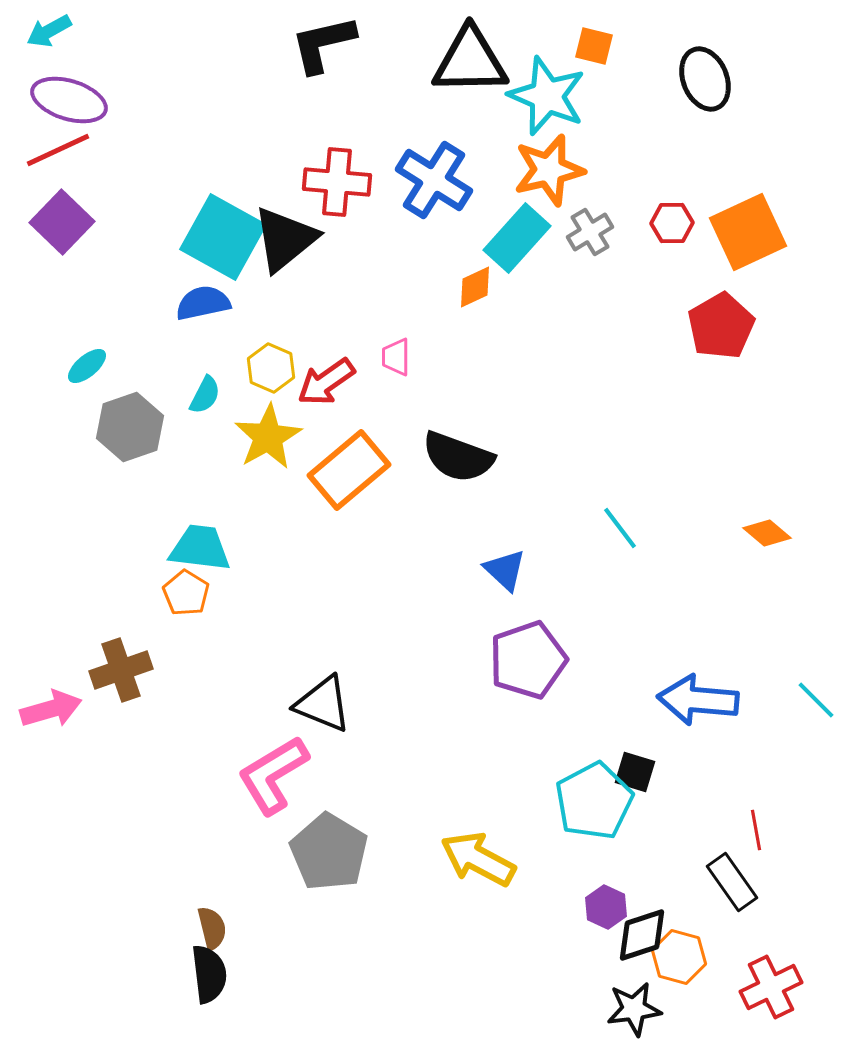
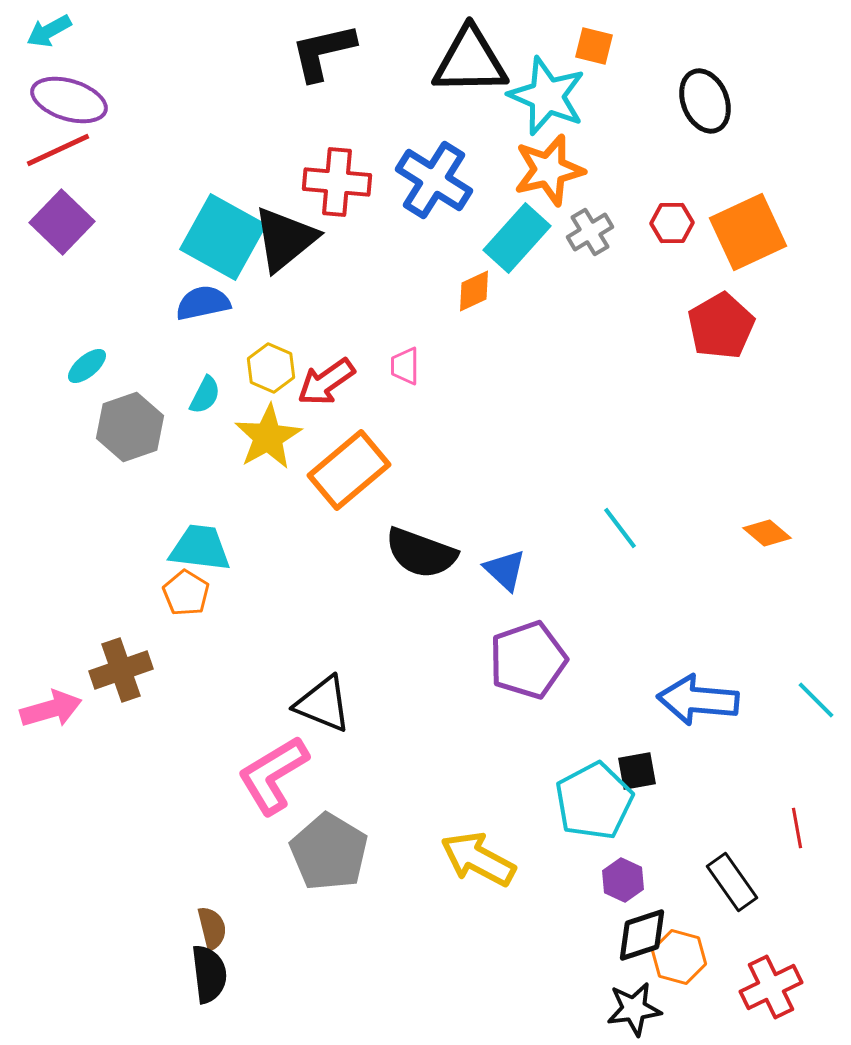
black L-shape at (323, 44): moved 8 px down
black ellipse at (705, 79): moved 22 px down
orange diamond at (475, 287): moved 1 px left, 4 px down
pink trapezoid at (396, 357): moved 9 px right, 9 px down
black semicircle at (458, 457): moved 37 px left, 96 px down
black square at (635, 772): moved 2 px right, 1 px up; rotated 27 degrees counterclockwise
red line at (756, 830): moved 41 px right, 2 px up
purple hexagon at (606, 907): moved 17 px right, 27 px up
